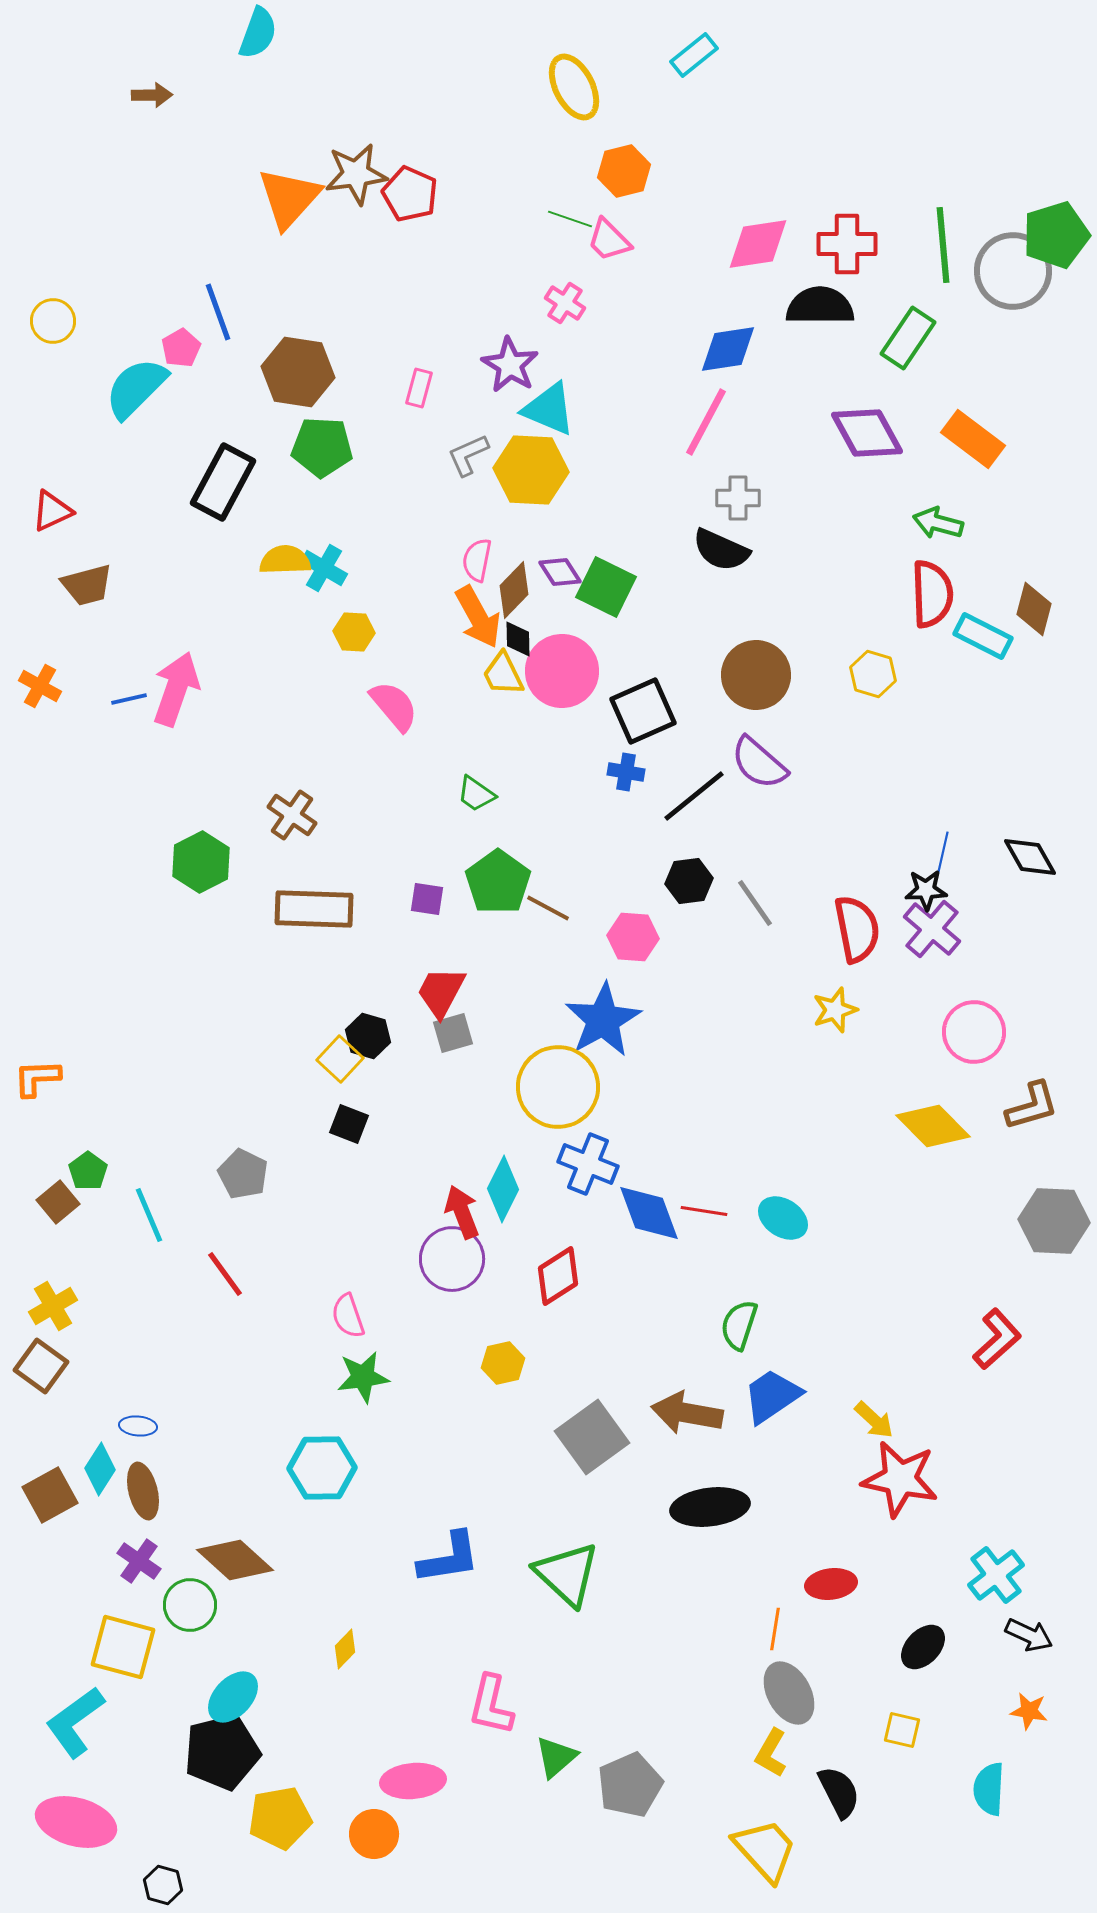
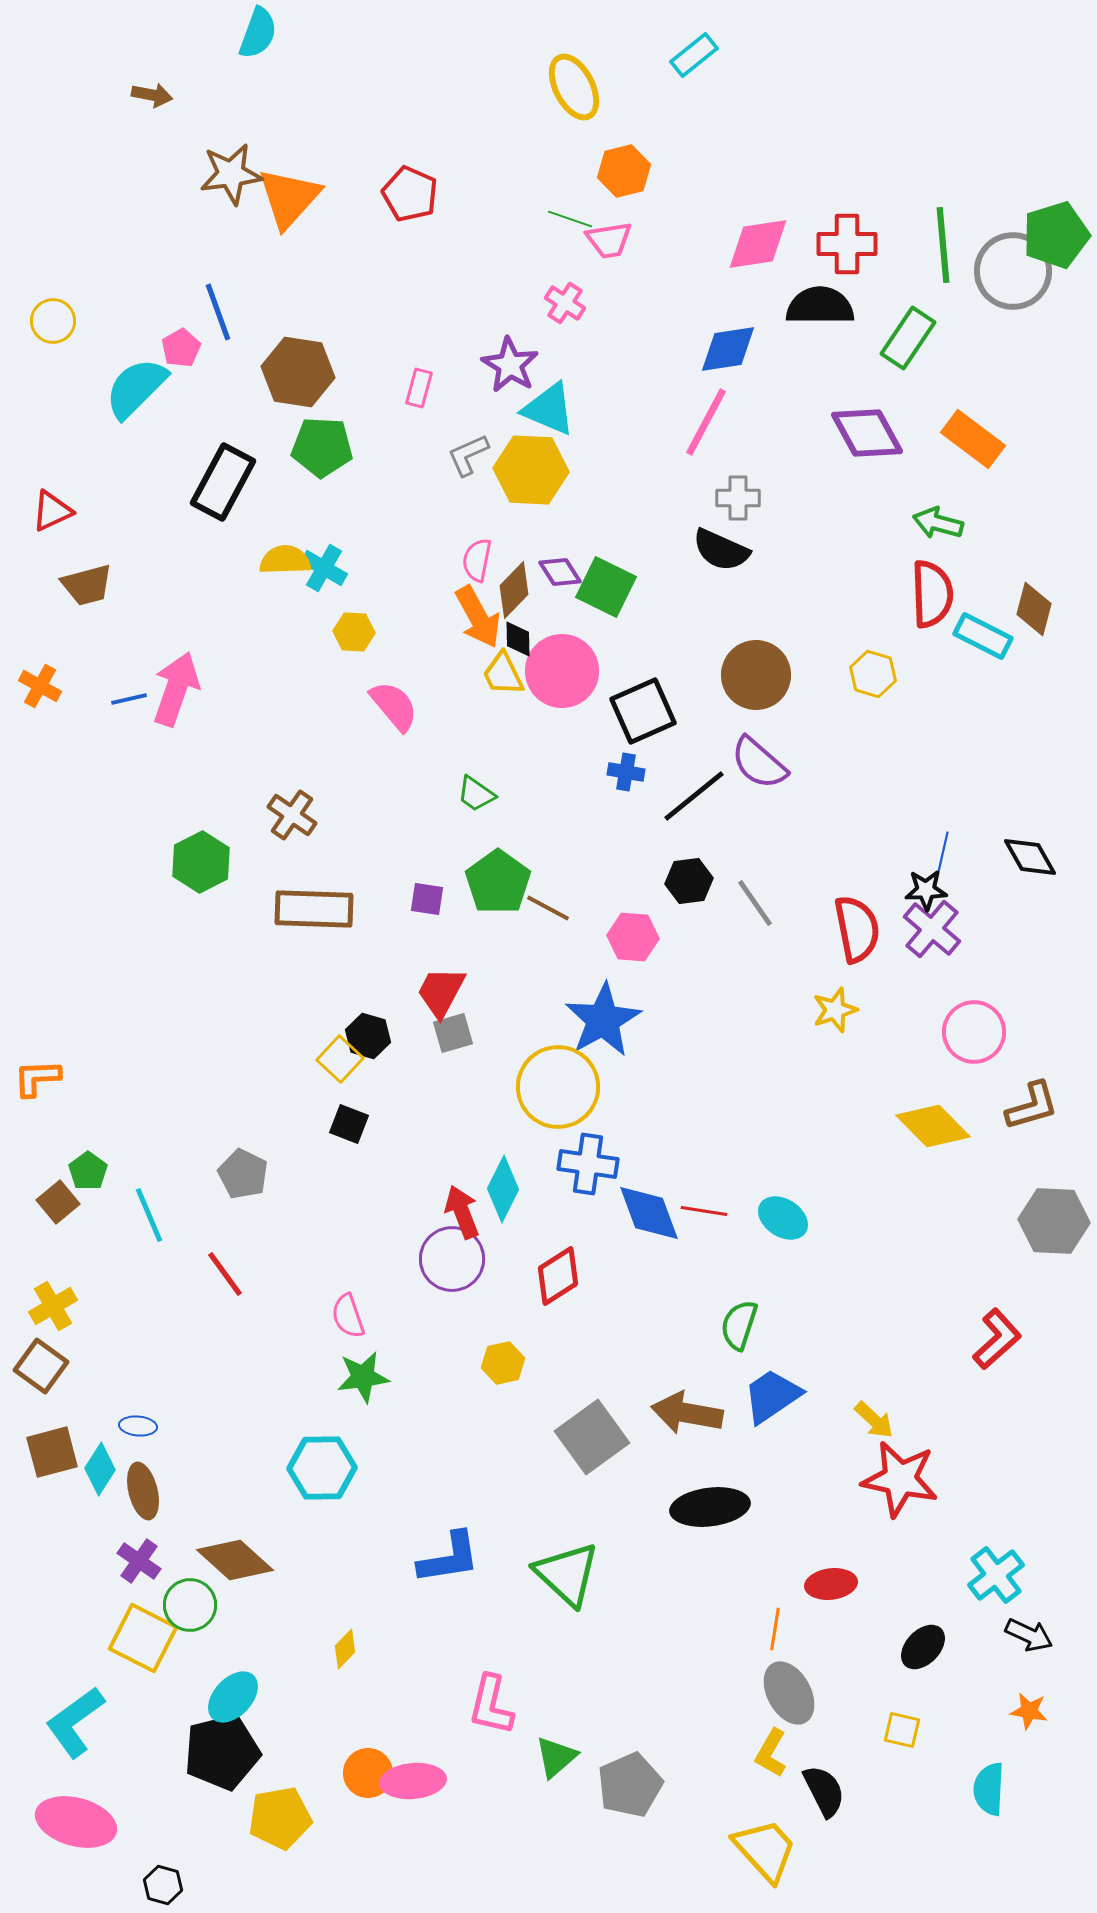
brown arrow at (152, 95): rotated 12 degrees clockwise
brown star at (356, 174): moved 125 px left
pink trapezoid at (609, 240): rotated 54 degrees counterclockwise
blue cross at (588, 1164): rotated 14 degrees counterclockwise
brown square at (50, 1495): moved 2 px right, 43 px up; rotated 14 degrees clockwise
yellow square at (123, 1647): moved 20 px right, 9 px up; rotated 12 degrees clockwise
black semicircle at (839, 1792): moved 15 px left, 1 px up
orange circle at (374, 1834): moved 6 px left, 61 px up
